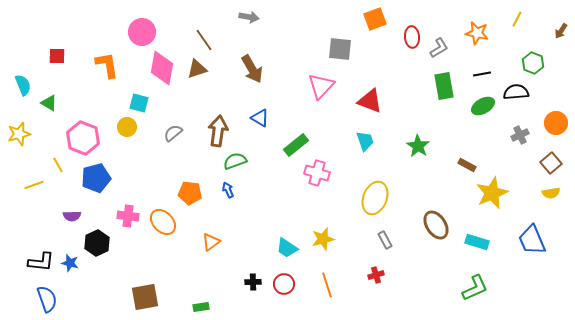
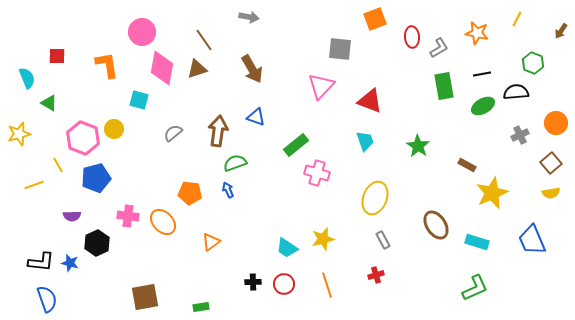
cyan semicircle at (23, 85): moved 4 px right, 7 px up
cyan square at (139, 103): moved 3 px up
blue triangle at (260, 118): moved 4 px left, 1 px up; rotated 12 degrees counterclockwise
yellow circle at (127, 127): moved 13 px left, 2 px down
green semicircle at (235, 161): moved 2 px down
gray rectangle at (385, 240): moved 2 px left
